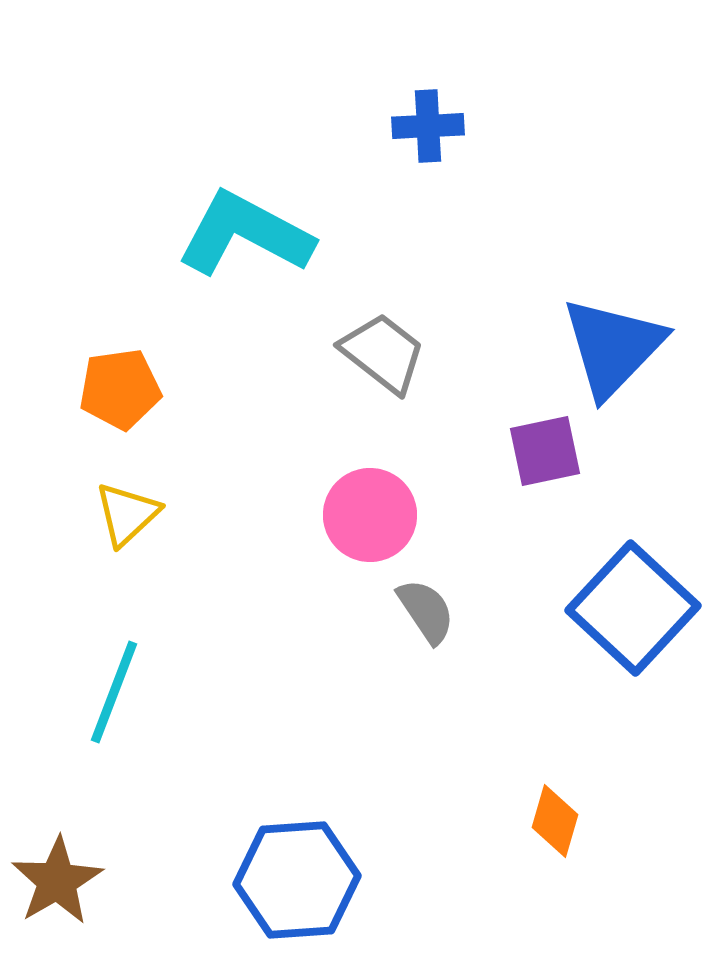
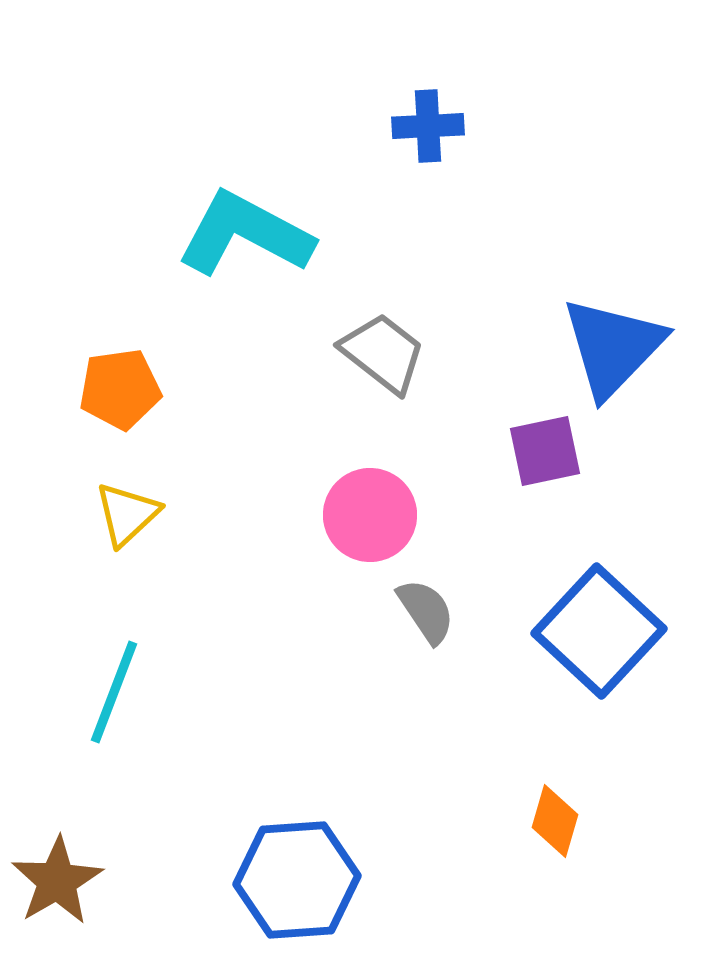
blue square: moved 34 px left, 23 px down
